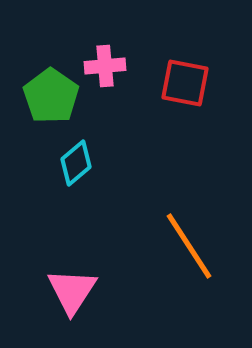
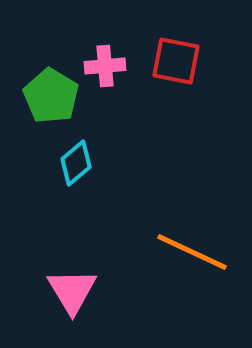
red square: moved 9 px left, 22 px up
green pentagon: rotated 4 degrees counterclockwise
orange line: moved 3 px right, 6 px down; rotated 32 degrees counterclockwise
pink triangle: rotated 4 degrees counterclockwise
